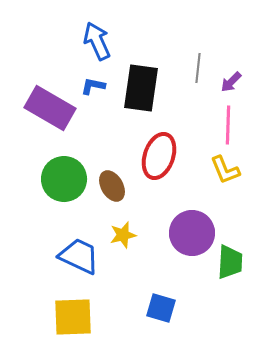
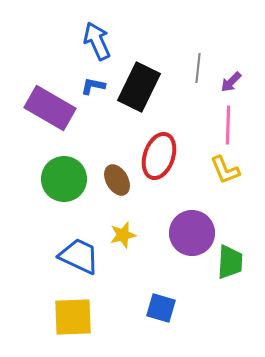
black rectangle: moved 2 px left, 1 px up; rotated 18 degrees clockwise
brown ellipse: moved 5 px right, 6 px up
